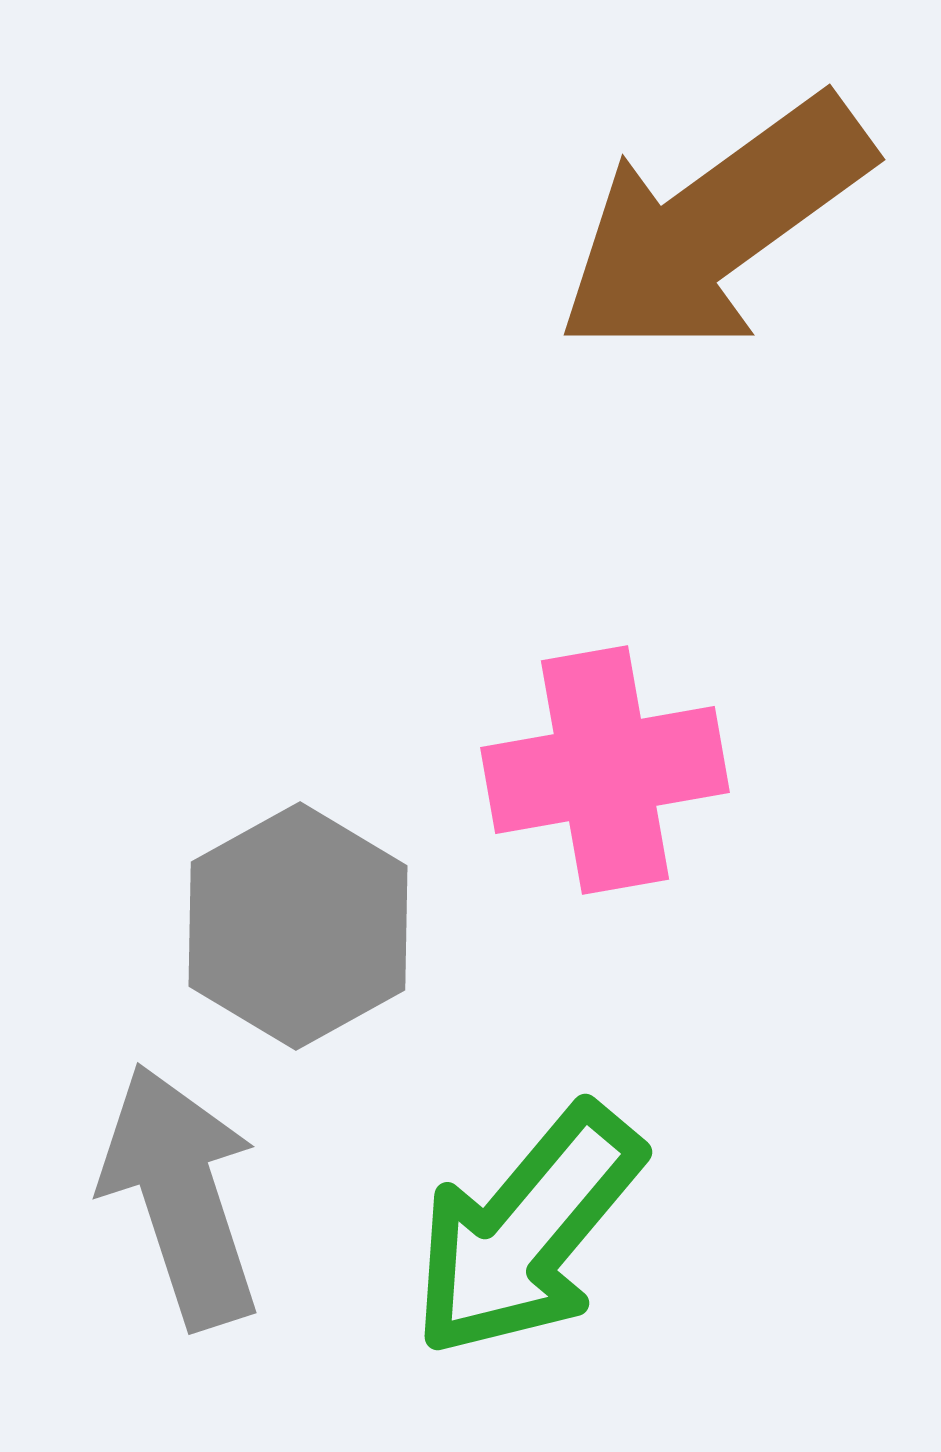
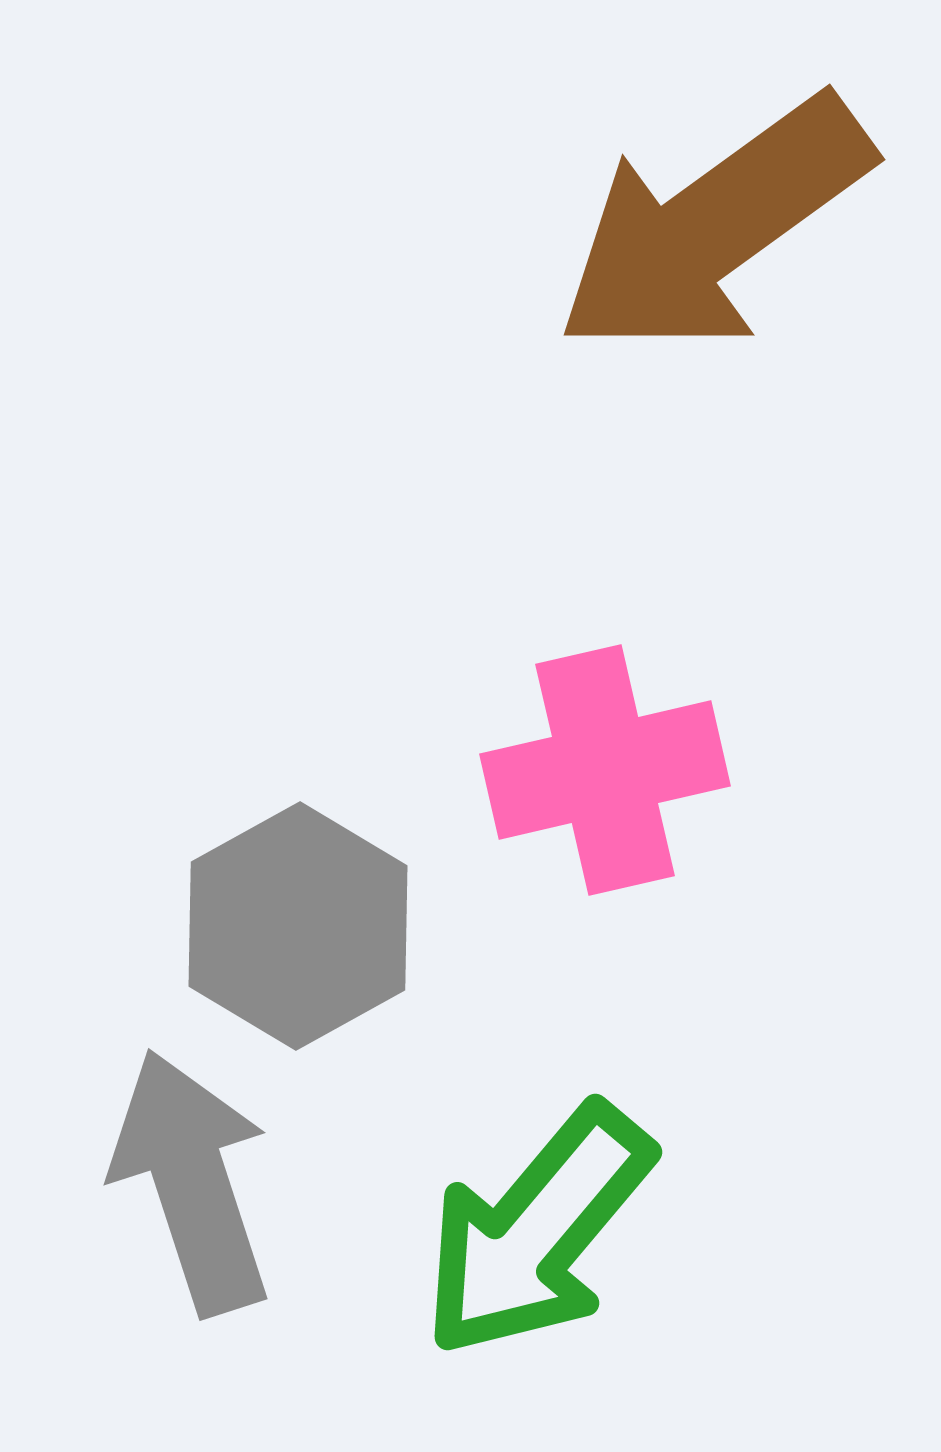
pink cross: rotated 3 degrees counterclockwise
gray arrow: moved 11 px right, 14 px up
green arrow: moved 10 px right
